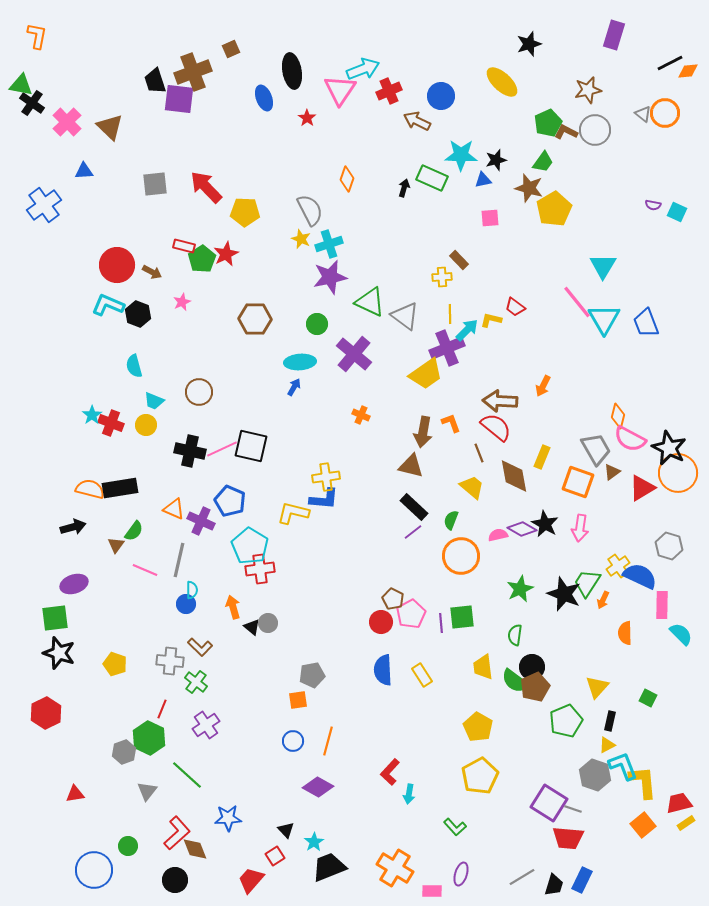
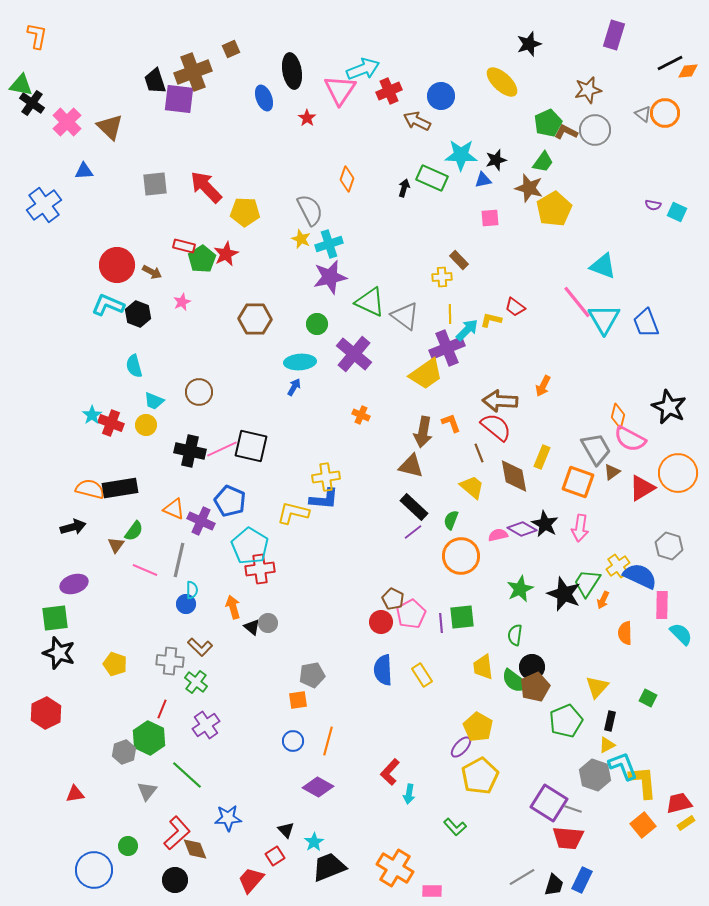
cyan triangle at (603, 266): rotated 40 degrees counterclockwise
black star at (669, 448): moved 41 px up
purple ellipse at (461, 874): moved 127 px up; rotated 25 degrees clockwise
